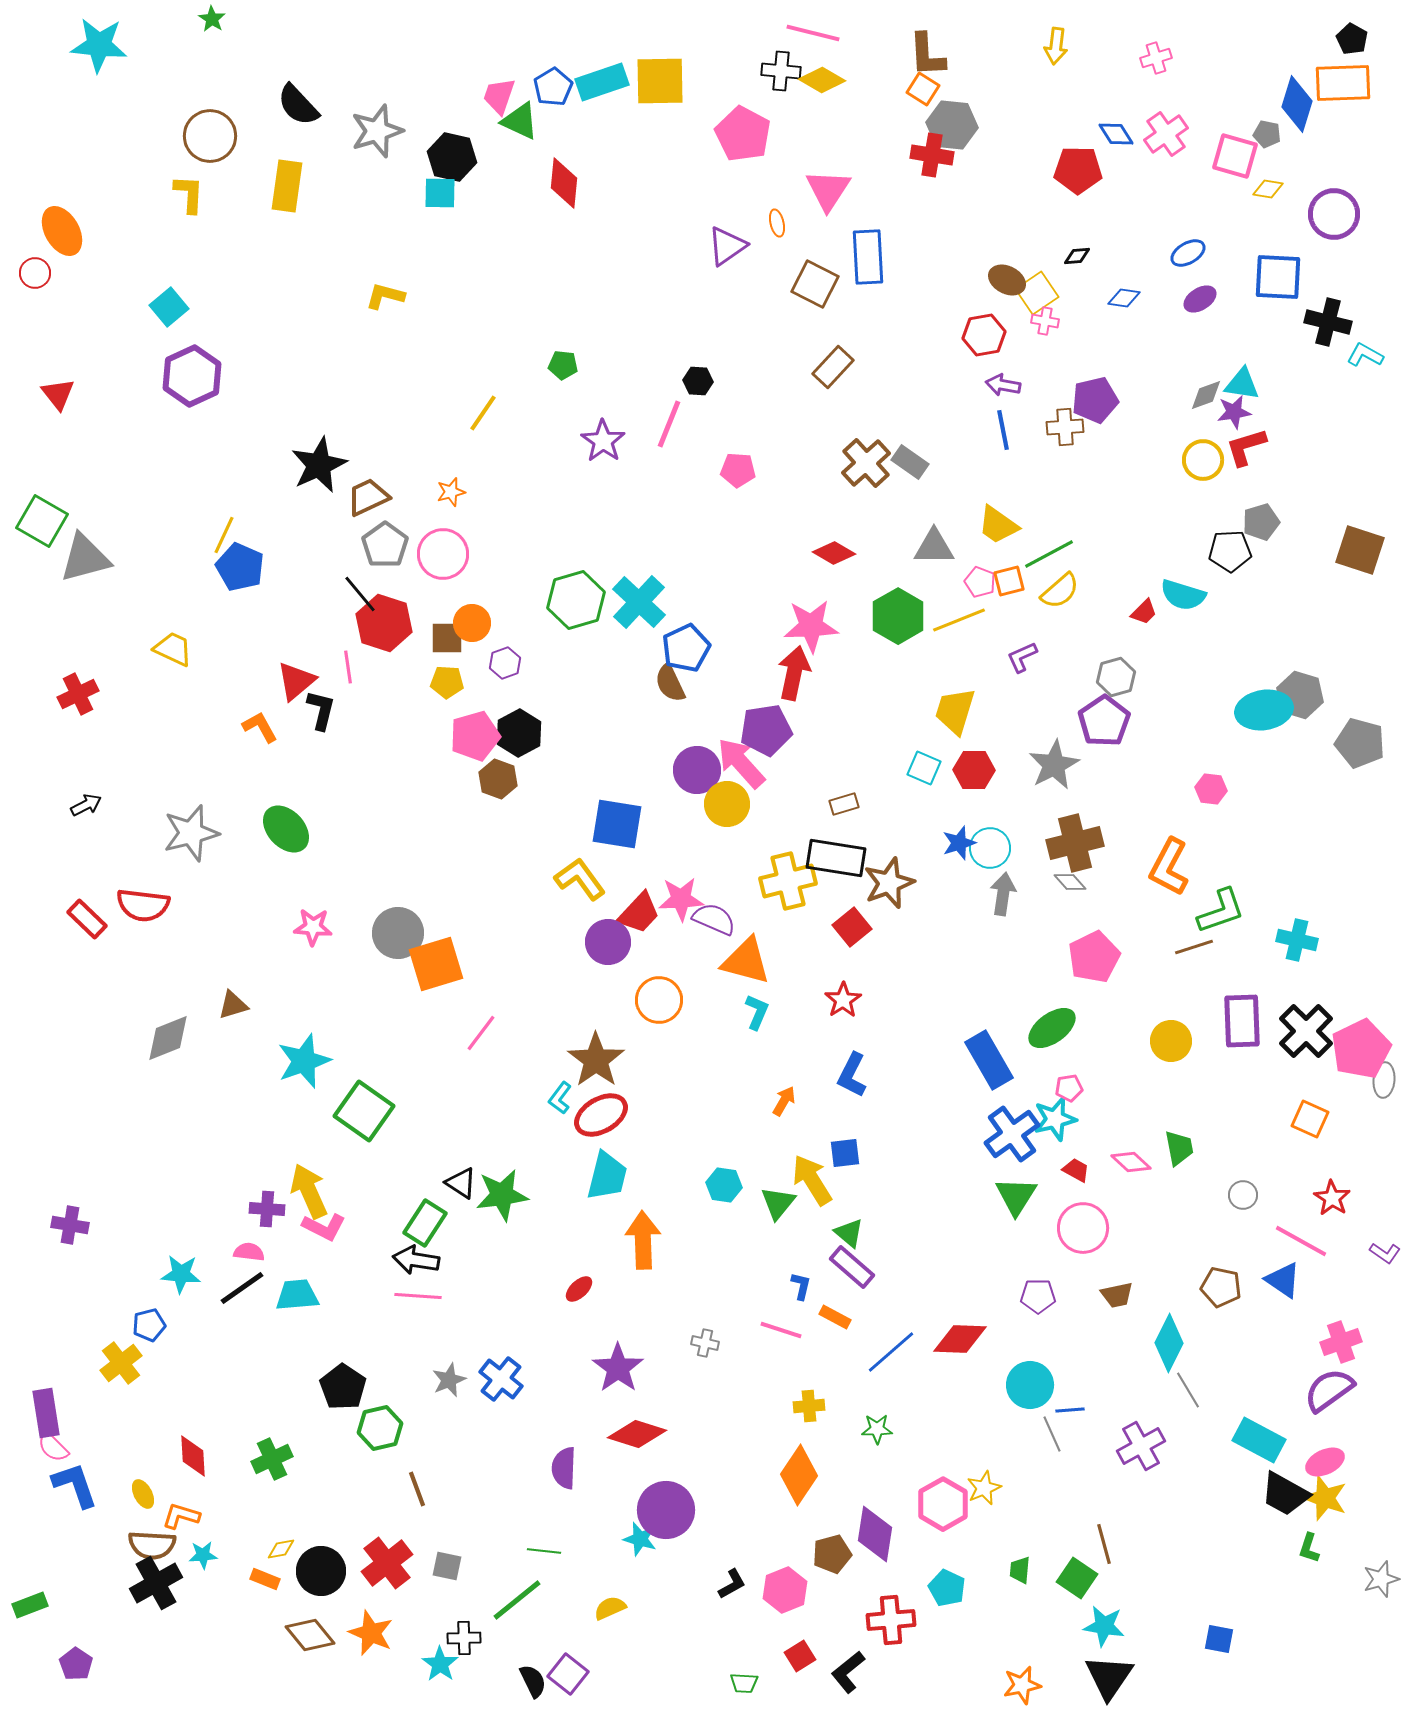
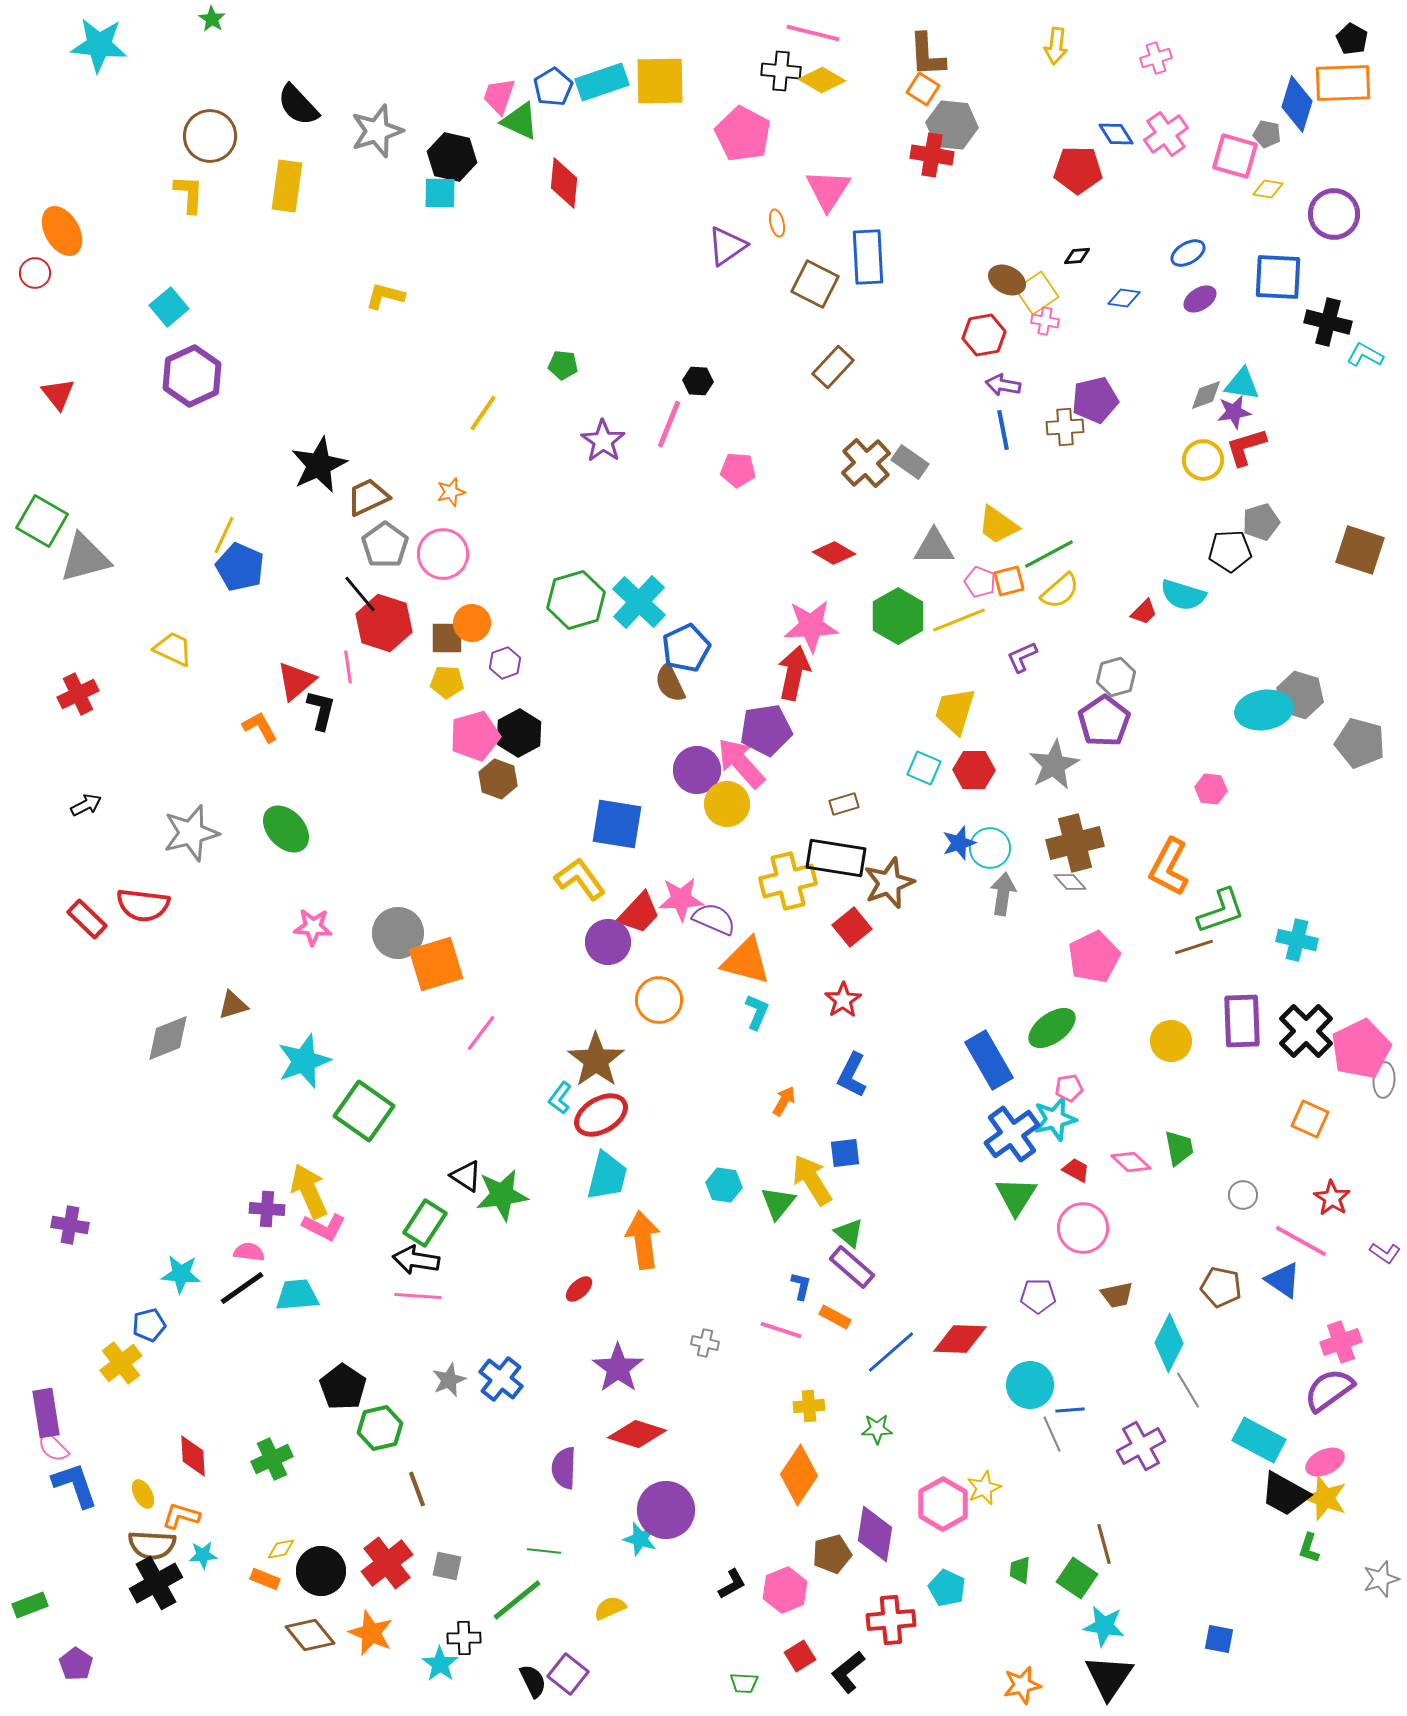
black triangle at (461, 1183): moved 5 px right, 7 px up
orange arrow at (643, 1240): rotated 6 degrees counterclockwise
